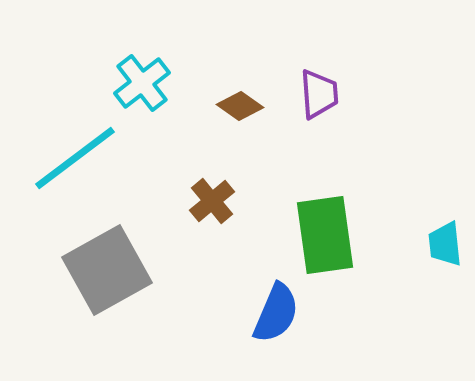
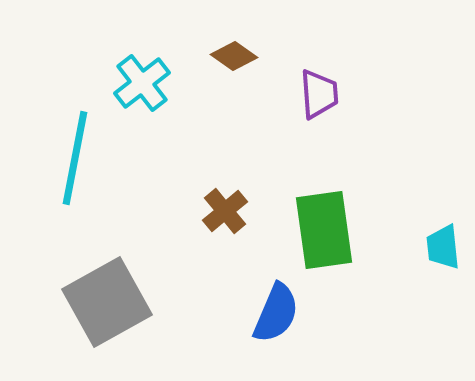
brown diamond: moved 6 px left, 50 px up
cyan line: rotated 42 degrees counterclockwise
brown cross: moved 13 px right, 10 px down
green rectangle: moved 1 px left, 5 px up
cyan trapezoid: moved 2 px left, 3 px down
gray square: moved 32 px down
